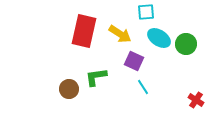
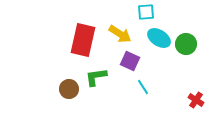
red rectangle: moved 1 px left, 9 px down
purple square: moved 4 px left
